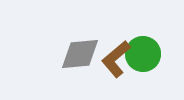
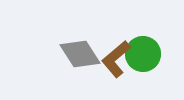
gray diamond: rotated 63 degrees clockwise
